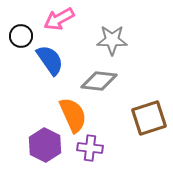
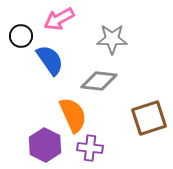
gray star: moved 1 px up
